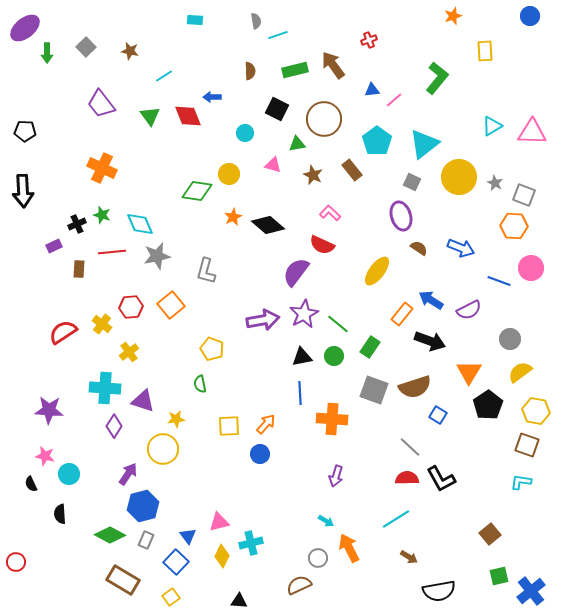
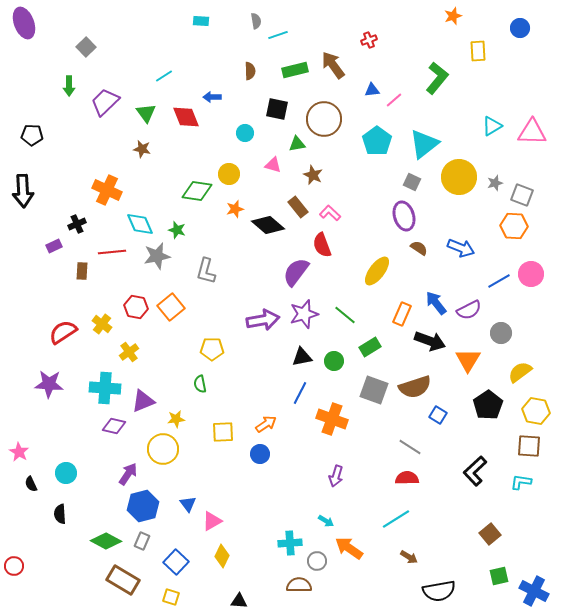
blue circle at (530, 16): moved 10 px left, 12 px down
cyan rectangle at (195, 20): moved 6 px right, 1 px down
purple ellipse at (25, 28): moved 1 px left, 5 px up; rotated 72 degrees counterclockwise
brown star at (130, 51): moved 12 px right, 98 px down
yellow rectangle at (485, 51): moved 7 px left
green arrow at (47, 53): moved 22 px right, 33 px down
purple trapezoid at (101, 104): moved 4 px right, 2 px up; rotated 84 degrees clockwise
black square at (277, 109): rotated 15 degrees counterclockwise
green triangle at (150, 116): moved 4 px left, 3 px up
red diamond at (188, 116): moved 2 px left, 1 px down
black pentagon at (25, 131): moved 7 px right, 4 px down
orange cross at (102, 168): moved 5 px right, 22 px down
brown rectangle at (352, 170): moved 54 px left, 37 px down
gray star at (495, 183): rotated 28 degrees clockwise
gray square at (524, 195): moved 2 px left
green star at (102, 215): moved 75 px right, 15 px down
purple ellipse at (401, 216): moved 3 px right
orange star at (233, 217): moved 2 px right, 8 px up; rotated 12 degrees clockwise
red semicircle at (322, 245): rotated 45 degrees clockwise
pink circle at (531, 268): moved 6 px down
brown rectangle at (79, 269): moved 3 px right, 2 px down
blue line at (499, 281): rotated 50 degrees counterclockwise
blue arrow at (431, 300): moved 5 px right, 3 px down; rotated 20 degrees clockwise
orange square at (171, 305): moved 2 px down
red hexagon at (131, 307): moved 5 px right; rotated 15 degrees clockwise
purple star at (304, 314): rotated 12 degrees clockwise
orange rectangle at (402, 314): rotated 15 degrees counterclockwise
green line at (338, 324): moved 7 px right, 9 px up
gray circle at (510, 339): moved 9 px left, 6 px up
green rectangle at (370, 347): rotated 25 degrees clockwise
yellow pentagon at (212, 349): rotated 20 degrees counterclockwise
green circle at (334, 356): moved 5 px down
orange triangle at (469, 372): moved 1 px left, 12 px up
blue line at (300, 393): rotated 30 degrees clockwise
purple triangle at (143, 401): rotated 40 degrees counterclockwise
purple star at (49, 410): moved 26 px up
orange cross at (332, 419): rotated 16 degrees clockwise
orange arrow at (266, 424): rotated 15 degrees clockwise
purple diamond at (114, 426): rotated 70 degrees clockwise
yellow square at (229, 426): moved 6 px left, 6 px down
brown square at (527, 445): moved 2 px right, 1 px down; rotated 15 degrees counterclockwise
gray line at (410, 447): rotated 10 degrees counterclockwise
pink star at (45, 456): moved 26 px left, 4 px up; rotated 18 degrees clockwise
cyan circle at (69, 474): moved 3 px left, 1 px up
black L-shape at (441, 479): moved 34 px right, 8 px up; rotated 76 degrees clockwise
pink triangle at (219, 522): moved 7 px left, 1 px up; rotated 15 degrees counterclockwise
green diamond at (110, 535): moved 4 px left, 6 px down
blue triangle at (188, 536): moved 32 px up
gray rectangle at (146, 540): moved 4 px left, 1 px down
cyan cross at (251, 543): moved 39 px right; rotated 10 degrees clockwise
orange arrow at (349, 548): rotated 28 degrees counterclockwise
gray circle at (318, 558): moved 1 px left, 3 px down
red circle at (16, 562): moved 2 px left, 4 px down
brown semicircle at (299, 585): rotated 25 degrees clockwise
blue cross at (531, 591): moved 3 px right; rotated 24 degrees counterclockwise
yellow square at (171, 597): rotated 36 degrees counterclockwise
